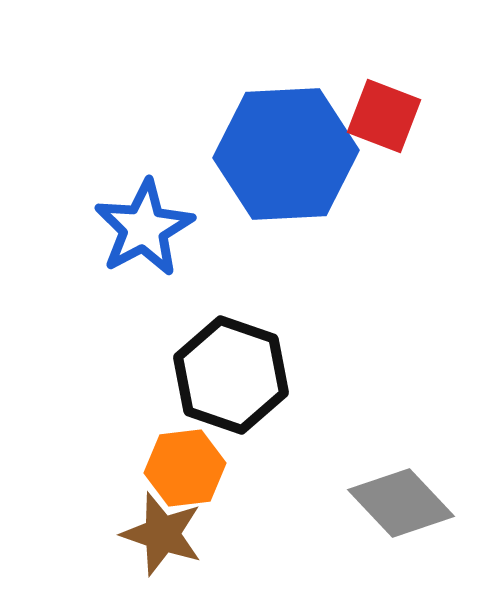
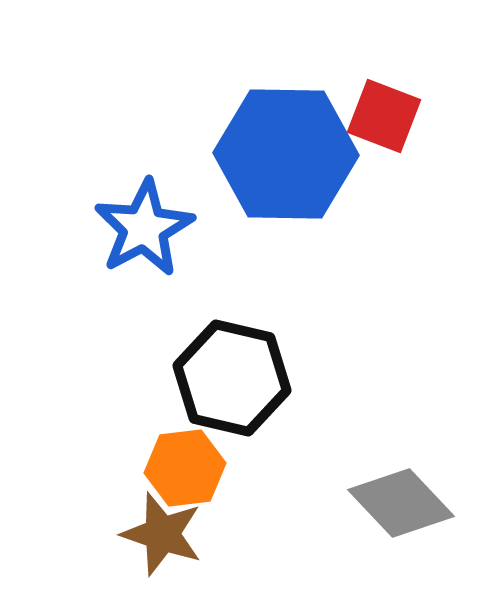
blue hexagon: rotated 4 degrees clockwise
black hexagon: moved 1 px right, 3 px down; rotated 6 degrees counterclockwise
